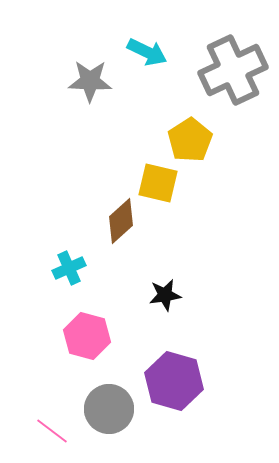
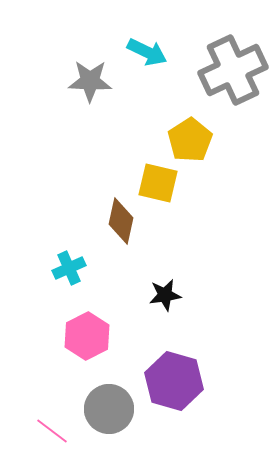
brown diamond: rotated 36 degrees counterclockwise
pink hexagon: rotated 18 degrees clockwise
